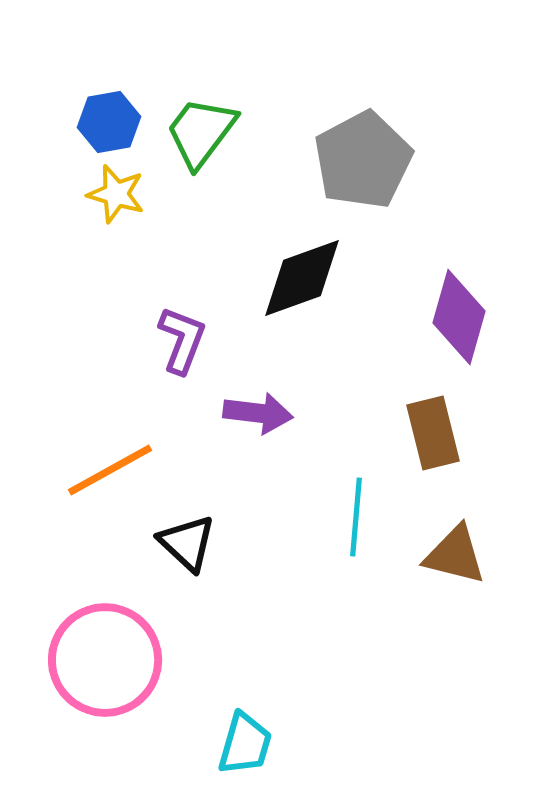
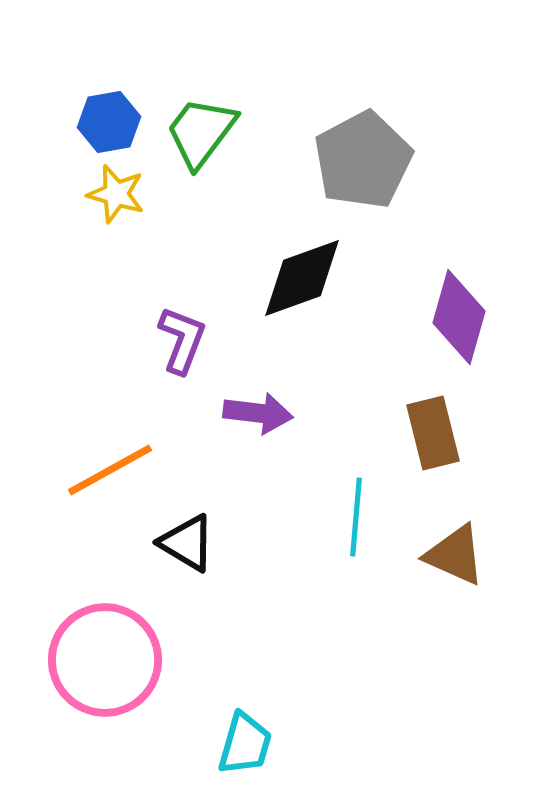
black triangle: rotated 12 degrees counterclockwise
brown triangle: rotated 10 degrees clockwise
